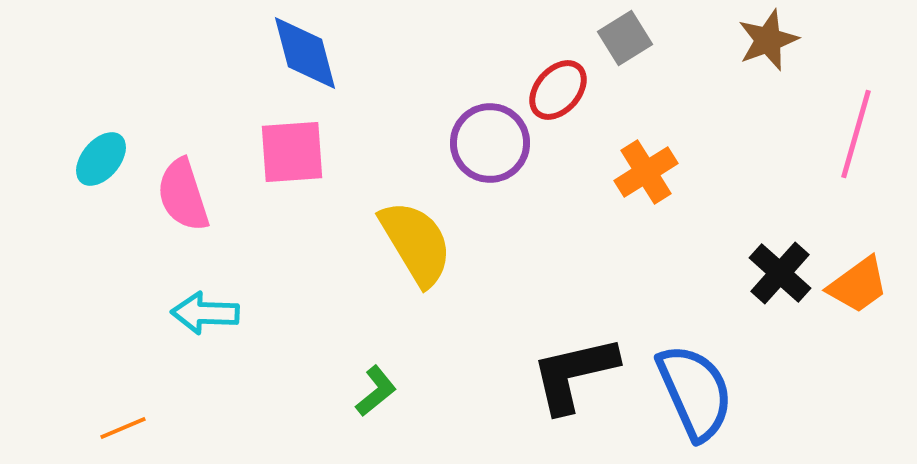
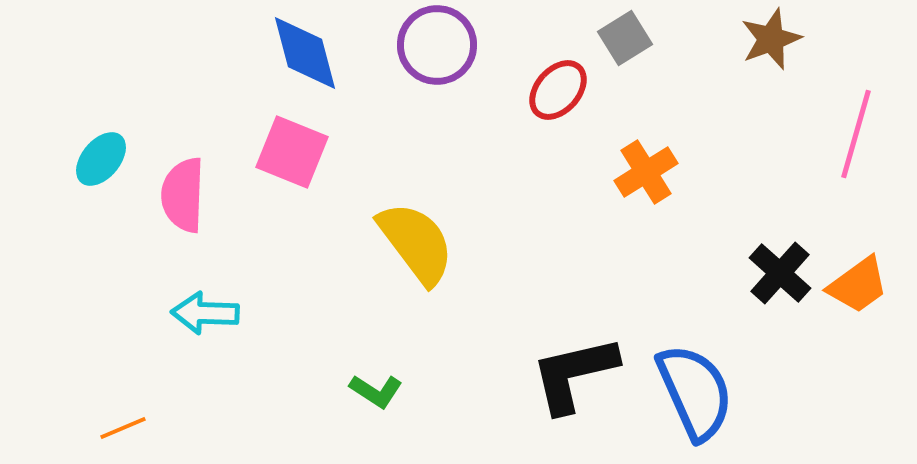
brown star: moved 3 px right, 1 px up
purple circle: moved 53 px left, 98 px up
pink square: rotated 26 degrees clockwise
pink semicircle: rotated 20 degrees clockwise
yellow semicircle: rotated 6 degrees counterclockwise
green L-shape: rotated 72 degrees clockwise
